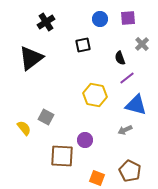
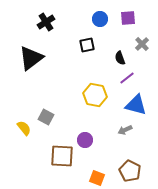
black square: moved 4 px right
